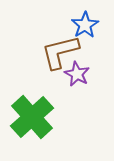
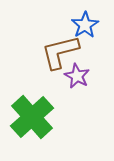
purple star: moved 2 px down
